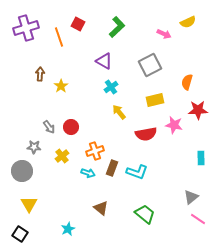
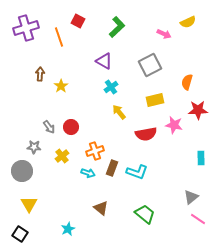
red square: moved 3 px up
